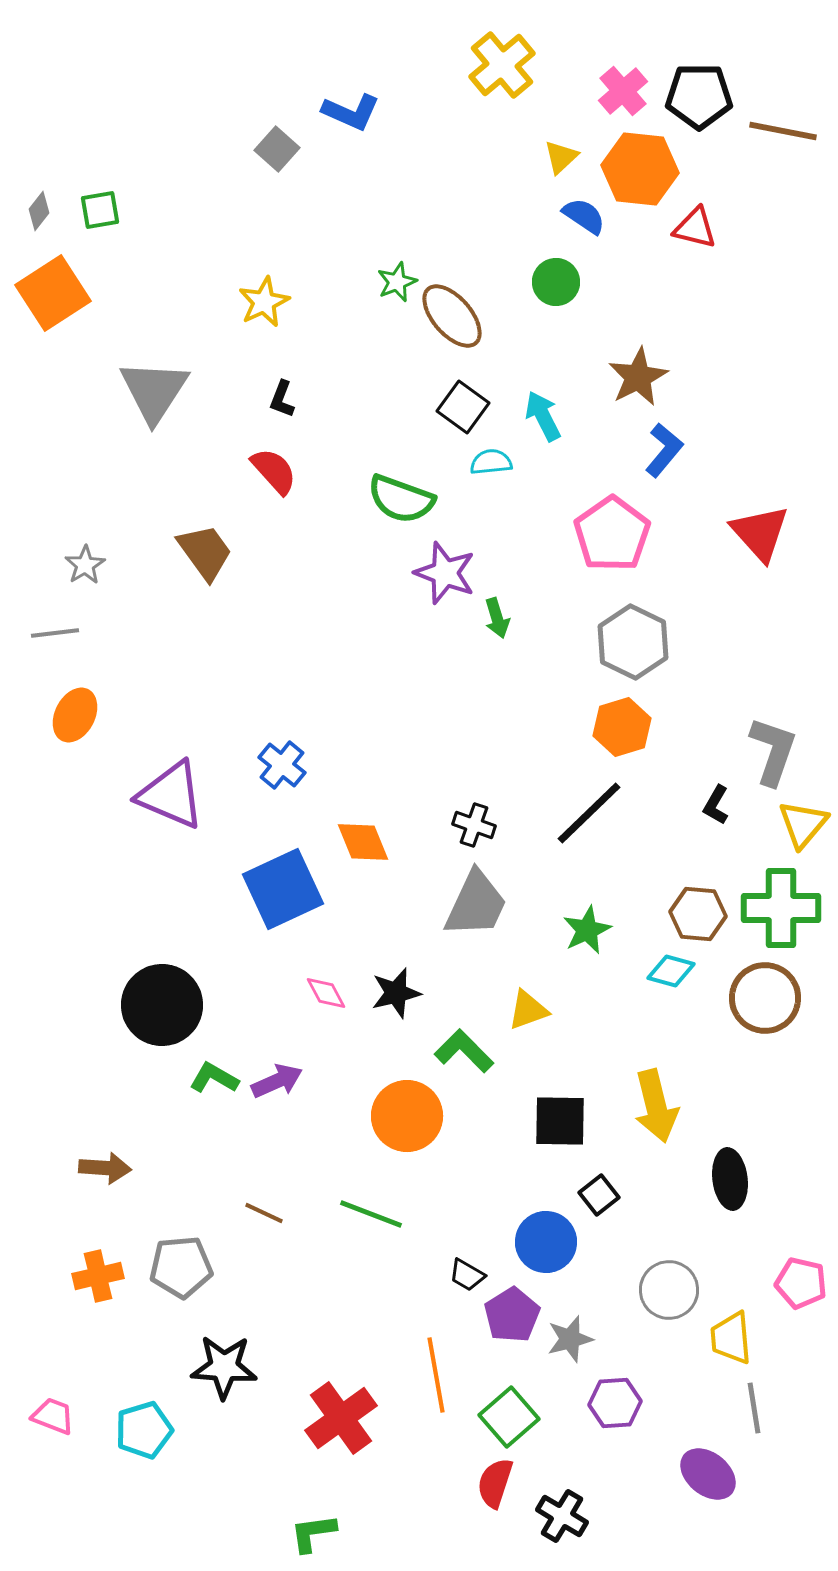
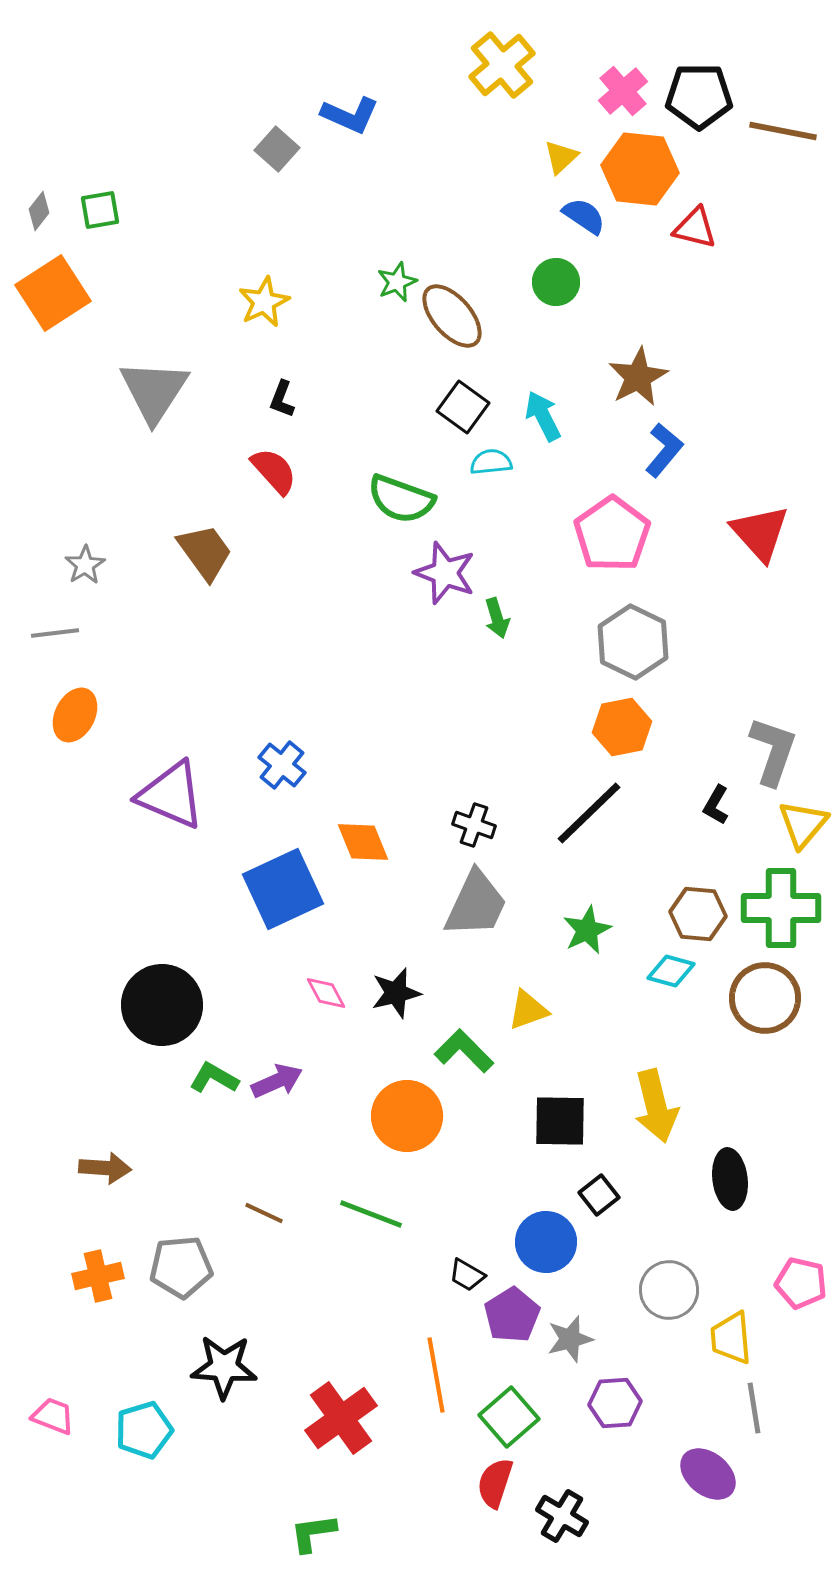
blue L-shape at (351, 112): moved 1 px left, 3 px down
orange hexagon at (622, 727): rotated 6 degrees clockwise
